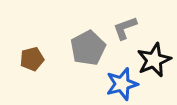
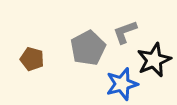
gray L-shape: moved 4 px down
brown pentagon: rotated 30 degrees clockwise
